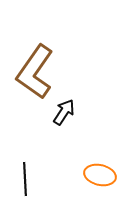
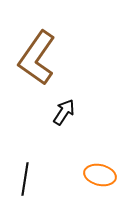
brown L-shape: moved 2 px right, 14 px up
black line: rotated 12 degrees clockwise
